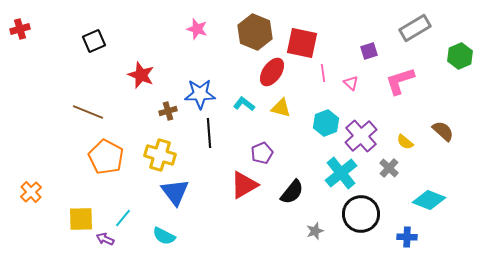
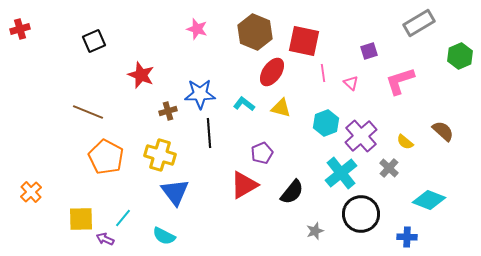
gray rectangle: moved 4 px right, 5 px up
red square: moved 2 px right, 2 px up
